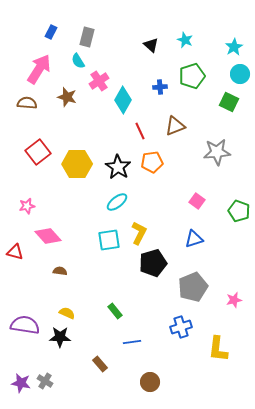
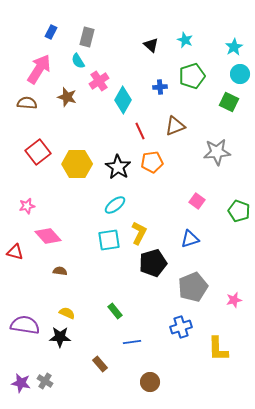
cyan ellipse at (117, 202): moved 2 px left, 3 px down
blue triangle at (194, 239): moved 4 px left
yellow L-shape at (218, 349): rotated 8 degrees counterclockwise
